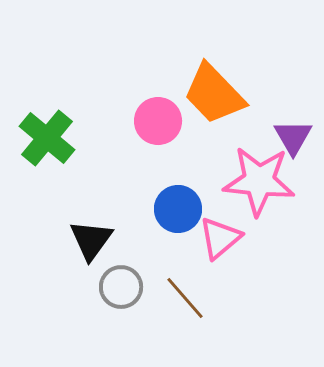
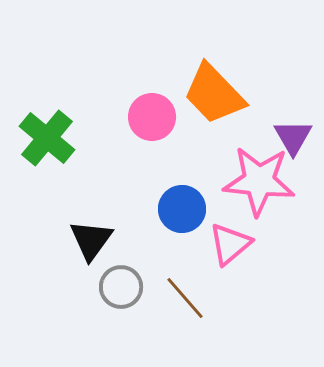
pink circle: moved 6 px left, 4 px up
blue circle: moved 4 px right
pink triangle: moved 10 px right, 6 px down
